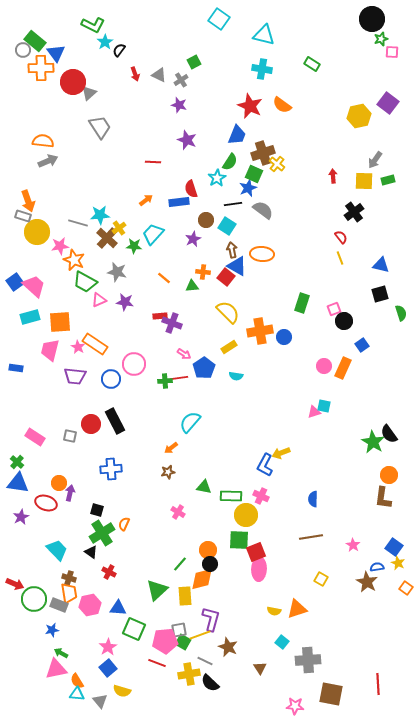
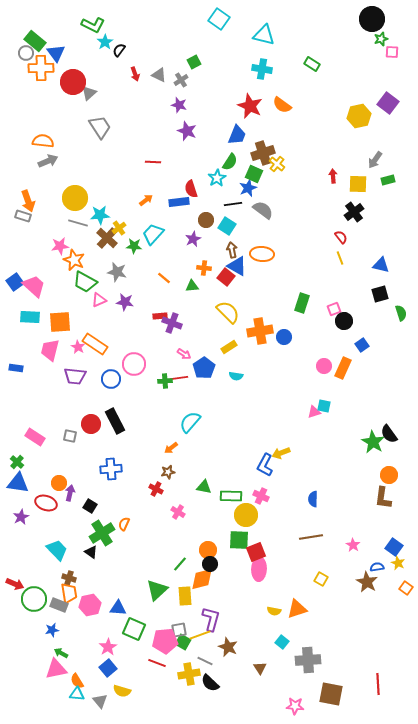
gray circle at (23, 50): moved 3 px right, 3 px down
purple star at (187, 140): moved 9 px up
yellow square at (364, 181): moved 6 px left, 3 px down
yellow circle at (37, 232): moved 38 px right, 34 px up
orange cross at (203, 272): moved 1 px right, 4 px up
cyan rectangle at (30, 317): rotated 18 degrees clockwise
black square at (97, 510): moved 7 px left, 4 px up; rotated 16 degrees clockwise
red cross at (109, 572): moved 47 px right, 83 px up
